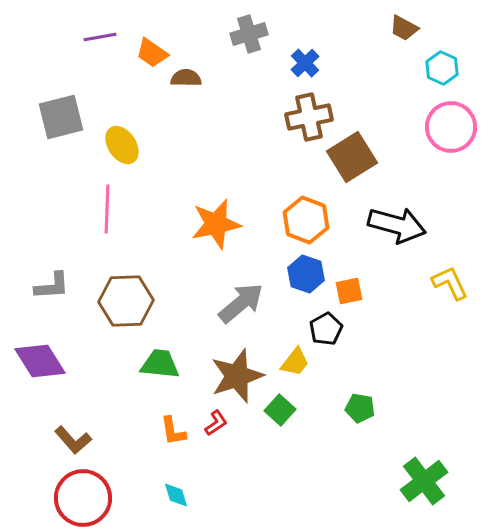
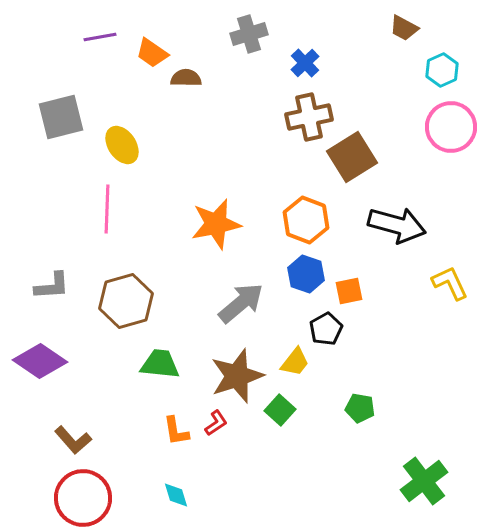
cyan hexagon: moved 2 px down; rotated 12 degrees clockwise
brown hexagon: rotated 14 degrees counterclockwise
purple diamond: rotated 24 degrees counterclockwise
orange L-shape: moved 3 px right
